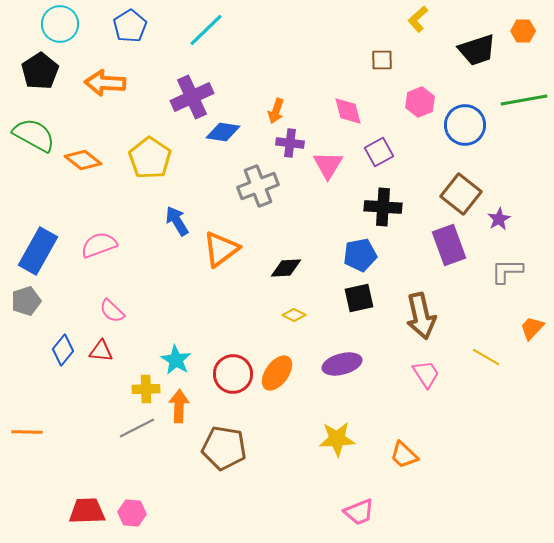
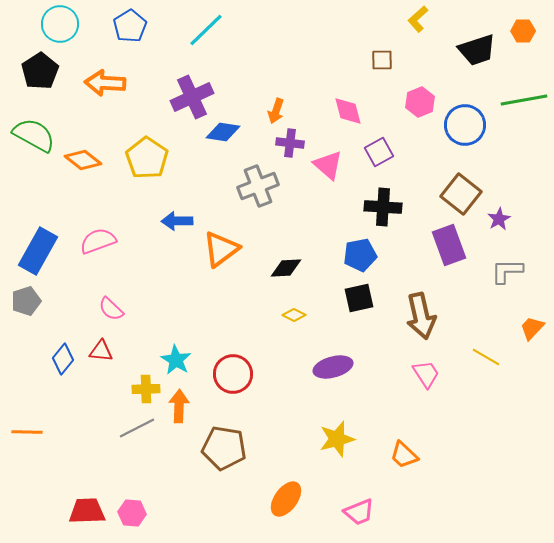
yellow pentagon at (150, 158): moved 3 px left
pink triangle at (328, 165): rotated 20 degrees counterclockwise
blue arrow at (177, 221): rotated 60 degrees counterclockwise
pink semicircle at (99, 245): moved 1 px left, 4 px up
pink semicircle at (112, 311): moved 1 px left, 2 px up
blue diamond at (63, 350): moved 9 px down
purple ellipse at (342, 364): moved 9 px left, 3 px down
orange ellipse at (277, 373): moved 9 px right, 126 px down
yellow star at (337, 439): rotated 12 degrees counterclockwise
